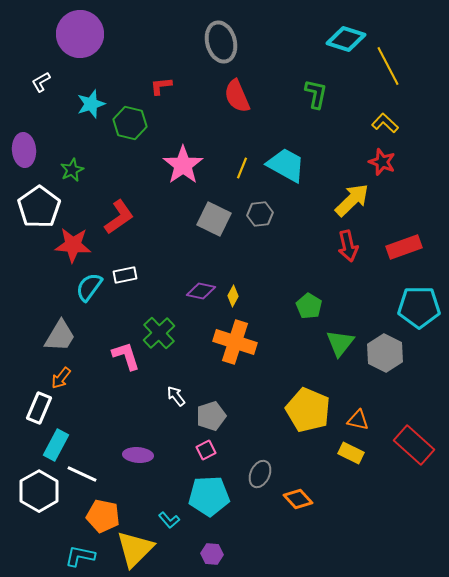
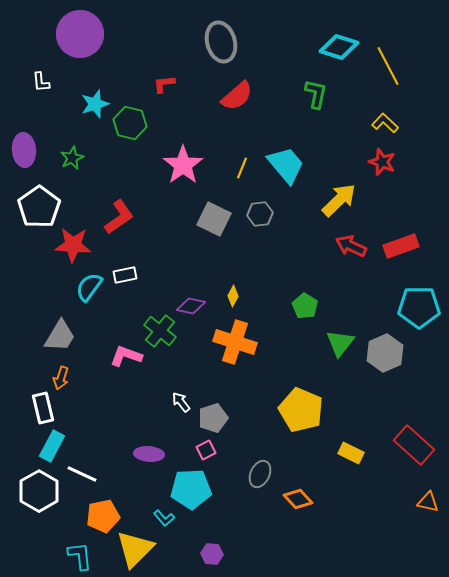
cyan diamond at (346, 39): moved 7 px left, 8 px down
white L-shape at (41, 82): rotated 65 degrees counterclockwise
red L-shape at (161, 86): moved 3 px right, 2 px up
red semicircle at (237, 96): rotated 108 degrees counterclockwise
cyan star at (91, 104): moved 4 px right
cyan trapezoid at (286, 165): rotated 21 degrees clockwise
green star at (72, 170): moved 12 px up
yellow arrow at (352, 200): moved 13 px left
red arrow at (348, 246): moved 3 px right; rotated 128 degrees clockwise
red rectangle at (404, 247): moved 3 px left, 1 px up
purple diamond at (201, 291): moved 10 px left, 15 px down
green pentagon at (309, 306): moved 4 px left
green cross at (159, 333): moved 1 px right, 2 px up; rotated 8 degrees counterclockwise
gray hexagon at (385, 353): rotated 9 degrees clockwise
pink L-shape at (126, 356): rotated 52 degrees counterclockwise
orange arrow at (61, 378): rotated 20 degrees counterclockwise
white arrow at (176, 396): moved 5 px right, 6 px down
white rectangle at (39, 408): moved 4 px right; rotated 36 degrees counterclockwise
yellow pentagon at (308, 410): moved 7 px left
gray pentagon at (211, 416): moved 2 px right, 2 px down
orange triangle at (358, 420): moved 70 px right, 82 px down
cyan rectangle at (56, 445): moved 4 px left, 1 px down
purple ellipse at (138, 455): moved 11 px right, 1 px up
cyan pentagon at (209, 496): moved 18 px left, 7 px up
orange pentagon at (103, 516): rotated 24 degrees counterclockwise
cyan L-shape at (169, 520): moved 5 px left, 2 px up
cyan L-shape at (80, 556): rotated 72 degrees clockwise
